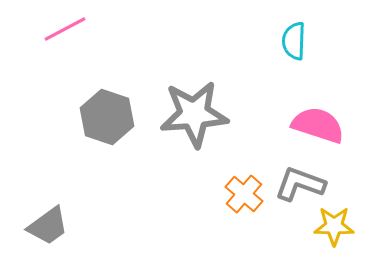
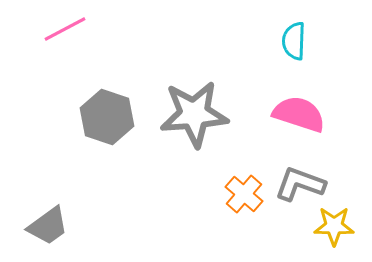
pink semicircle: moved 19 px left, 11 px up
